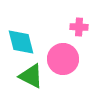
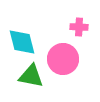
cyan diamond: moved 1 px right
green triangle: rotated 16 degrees counterclockwise
